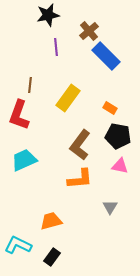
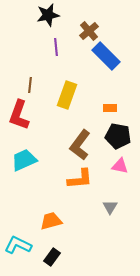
yellow rectangle: moved 1 px left, 3 px up; rotated 16 degrees counterclockwise
orange rectangle: rotated 32 degrees counterclockwise
